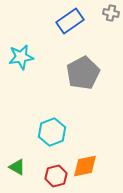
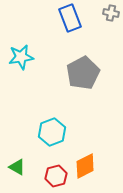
blue rectangle: moved 3 px up; rotated 76 degrees counterclockwise
orange diamond: rotated 16 degrees counterclockwise
